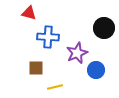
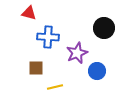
blue circle: moved 1 px right, 1 px down
